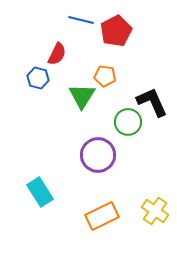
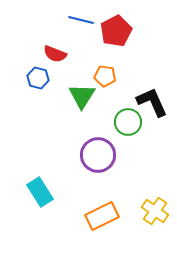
red semicircle: moved 2 px left; rotated 85 degrees clockwise
